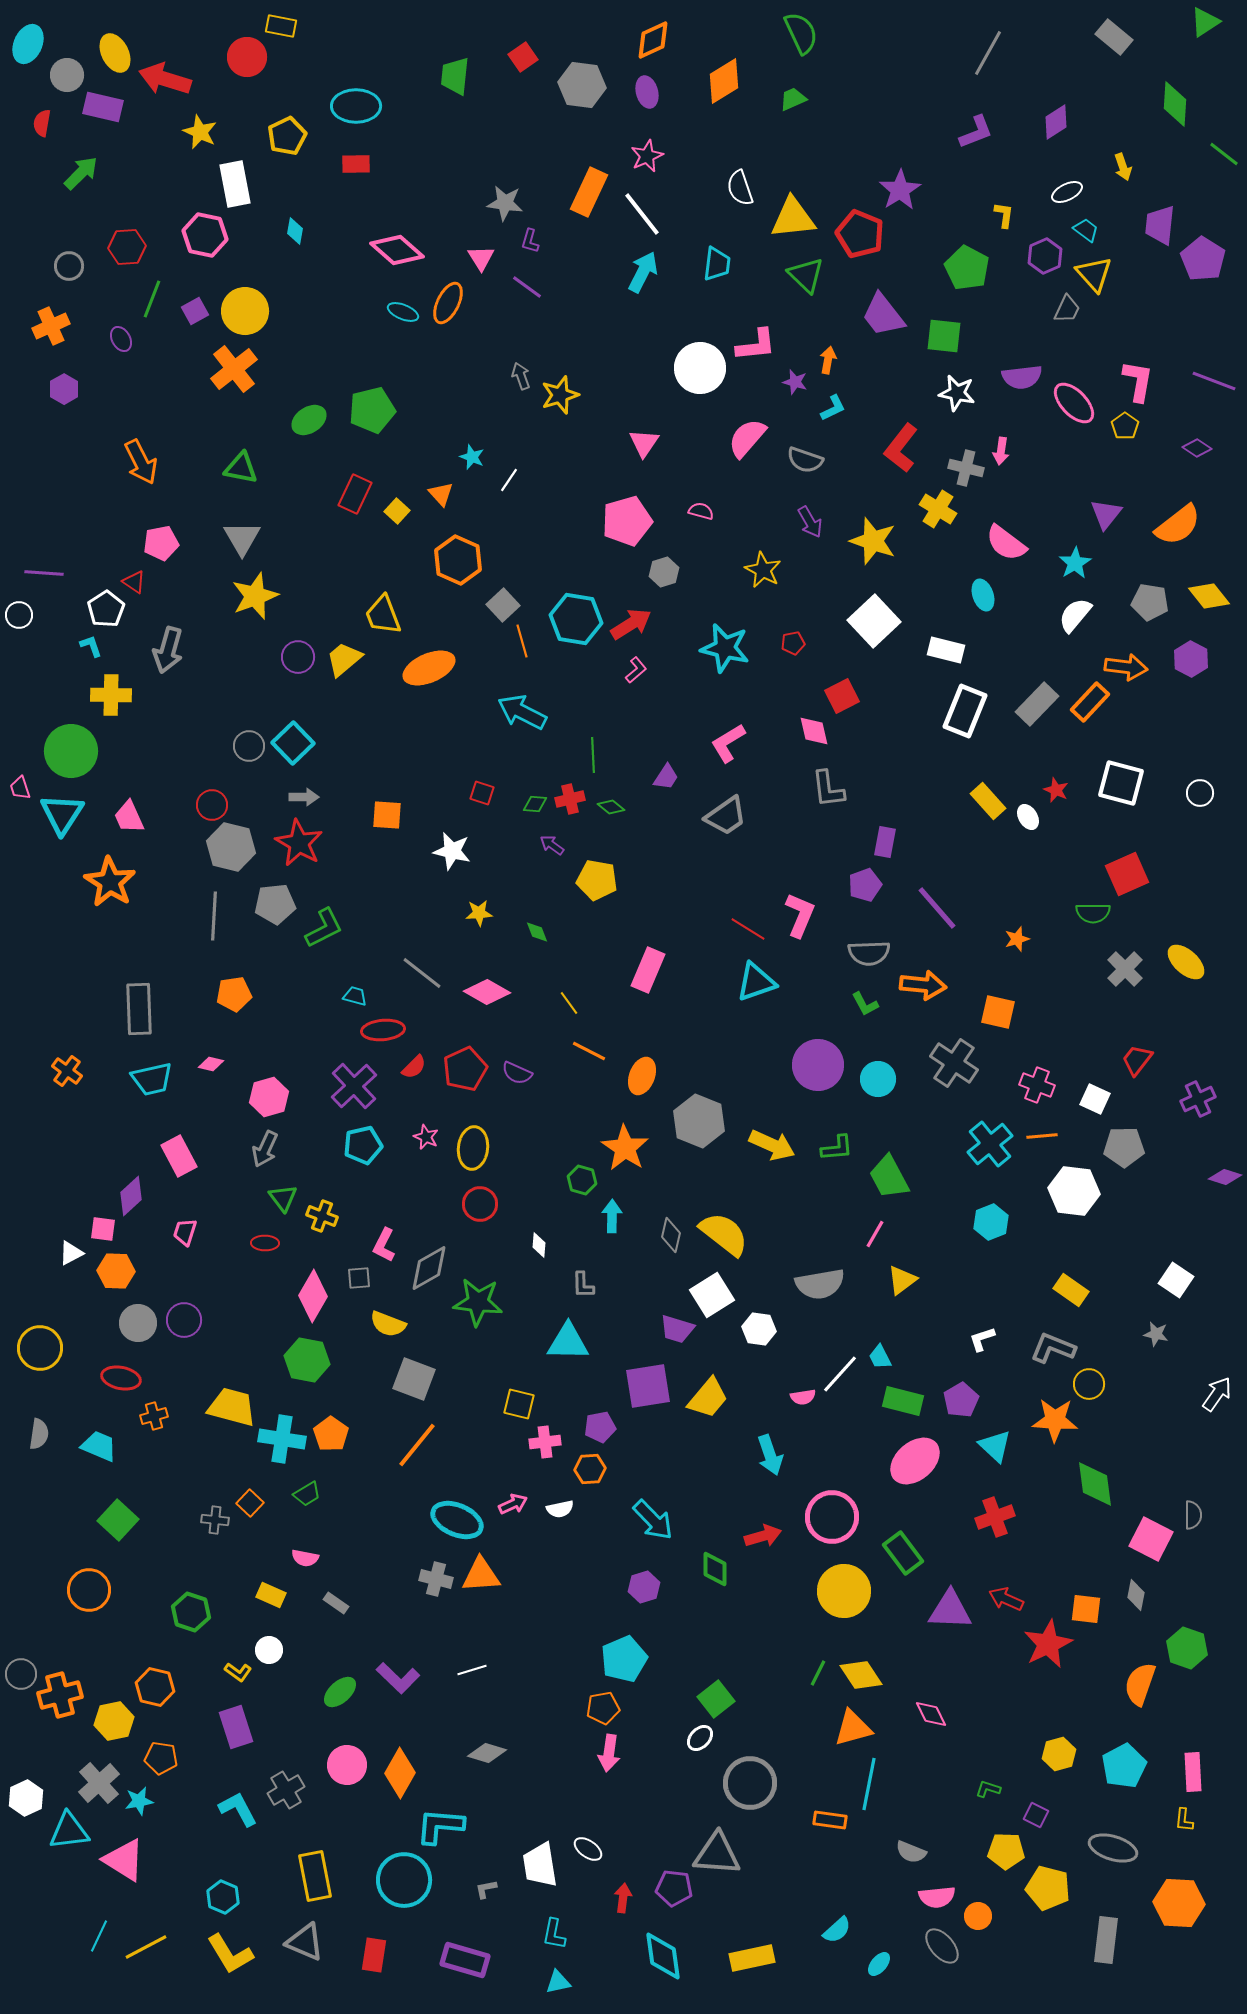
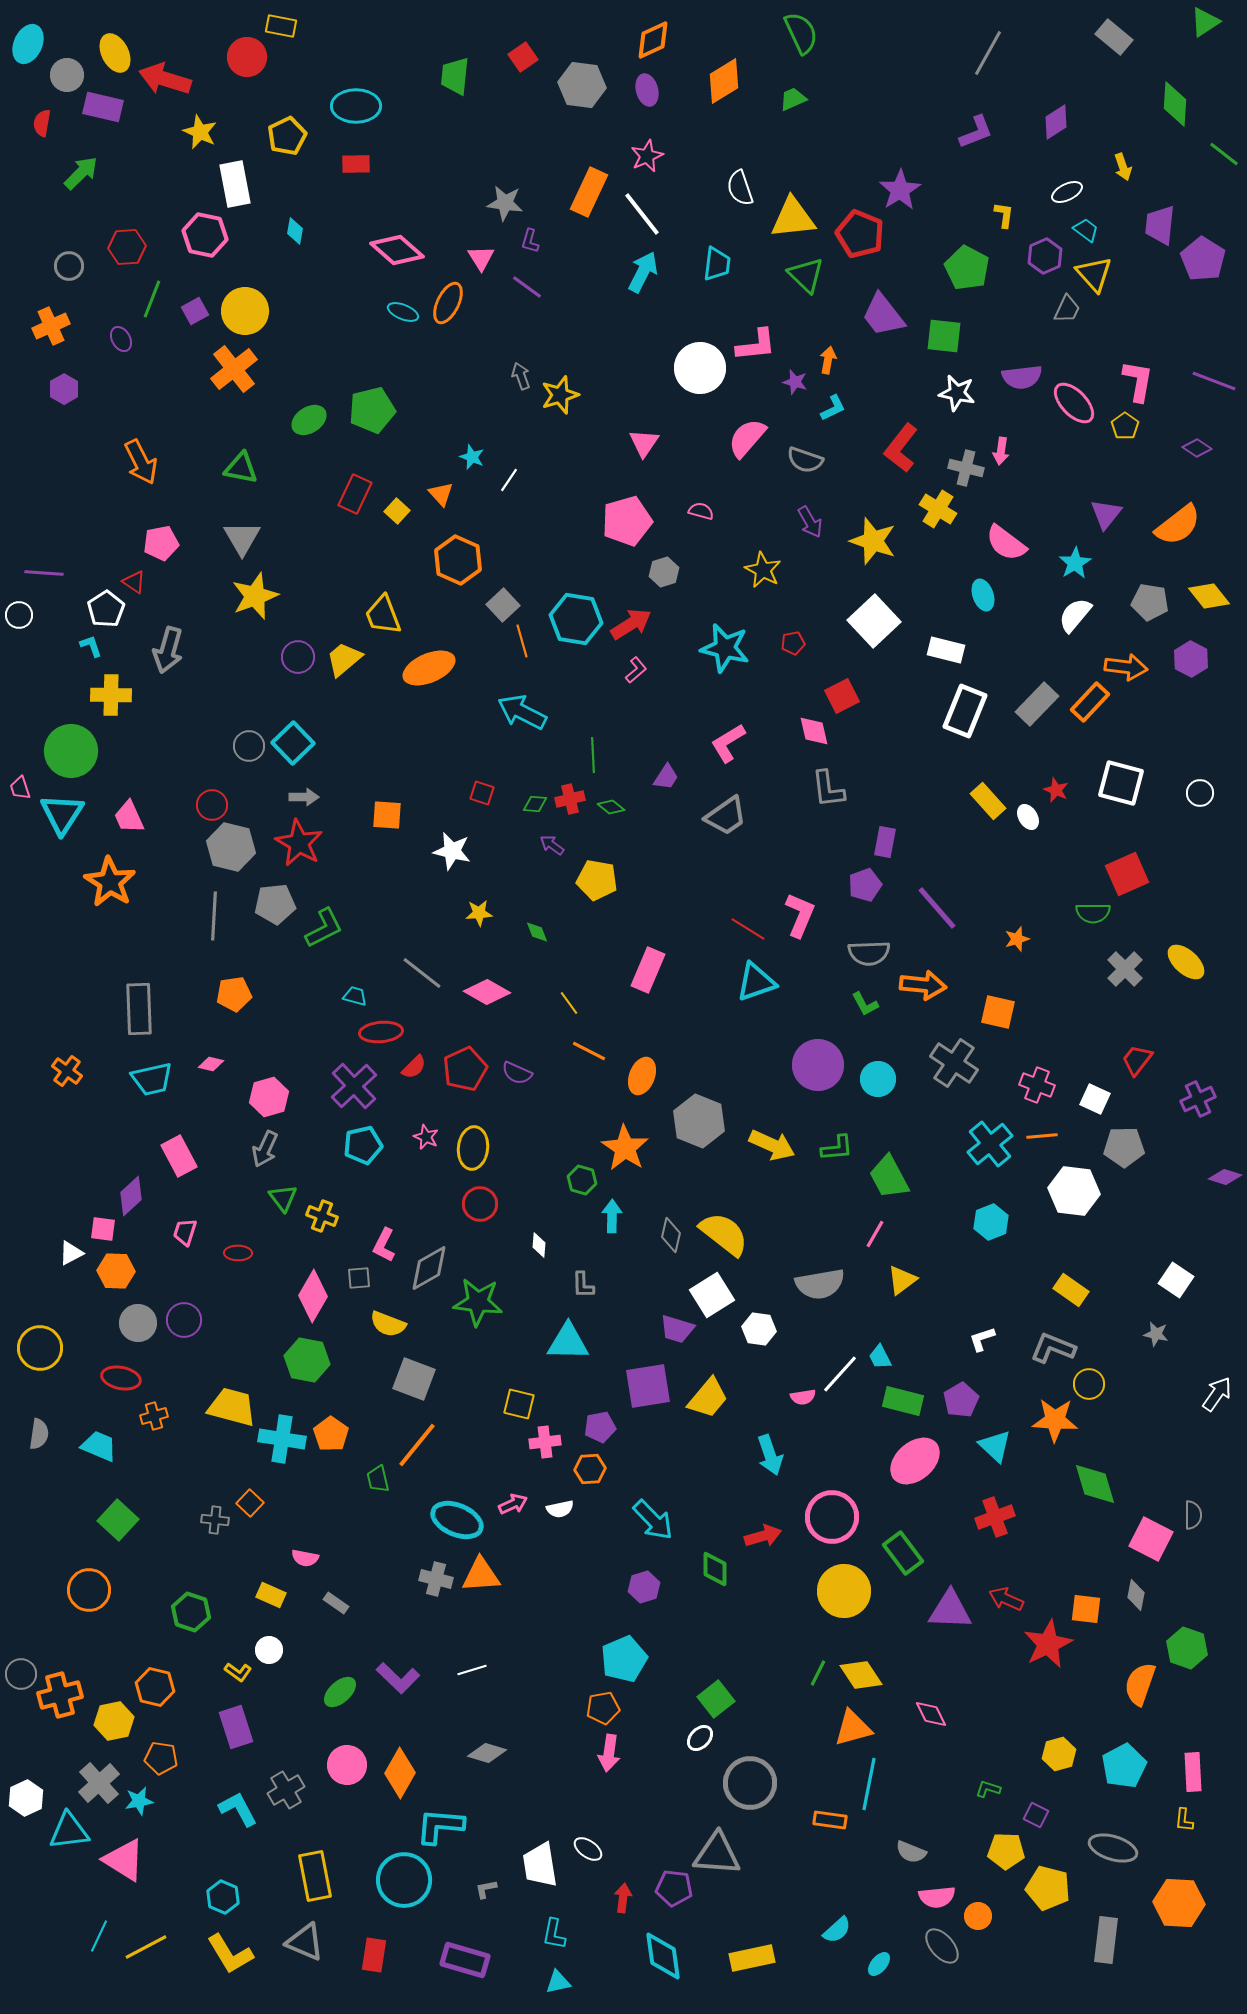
purple ellipse at (647, 92): moved 2 px up
red ellipse at (383, 1030): moved 2 px left, 2 px down
red ellipse at (265, 1243): moved 27 px left, 10 px down
green diamond at (1095, 1484): rotated 9 degrees counterclockwise
green trapezoid at (307, 1494): moved 71 px right, 15 px up; rotated 108 degrees clockwise
